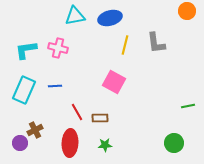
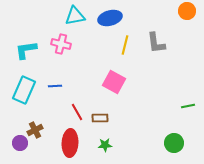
pink cross: moved 3 px right, 4 px up
